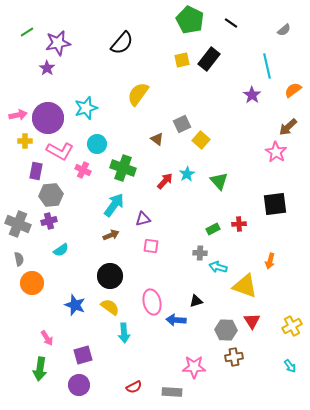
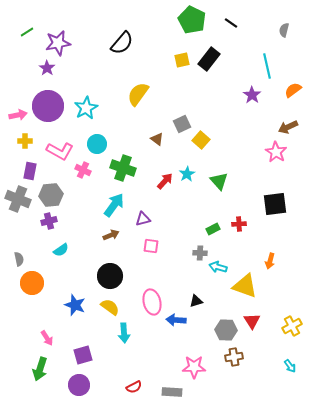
green pentagon at (190, 20): moved 2 px right
gray semicircle at (284, 30): rotated 144 degrees clockwise
cyan star at (86, 108): rotated 10 degrees counterclockwise
purple circle at (48, 118): moved 12 px up
brown arrow at (288, 127): rotated 18 degrees clockwise
purple rectangle at (36, 171): moved 6 px left
gray cross at (18, 224): moved 25 px up
green arrow at (40, 369): rotated 10 degrees clockwise
